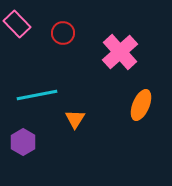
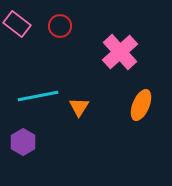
pink rectangle: rotated 8 degrees counterclockwise
red circle: moved 3 px left, 7 px up
cyan line: moved 1 px right, 1 px down
orange triangle: moved 4 px right, 12 px up
